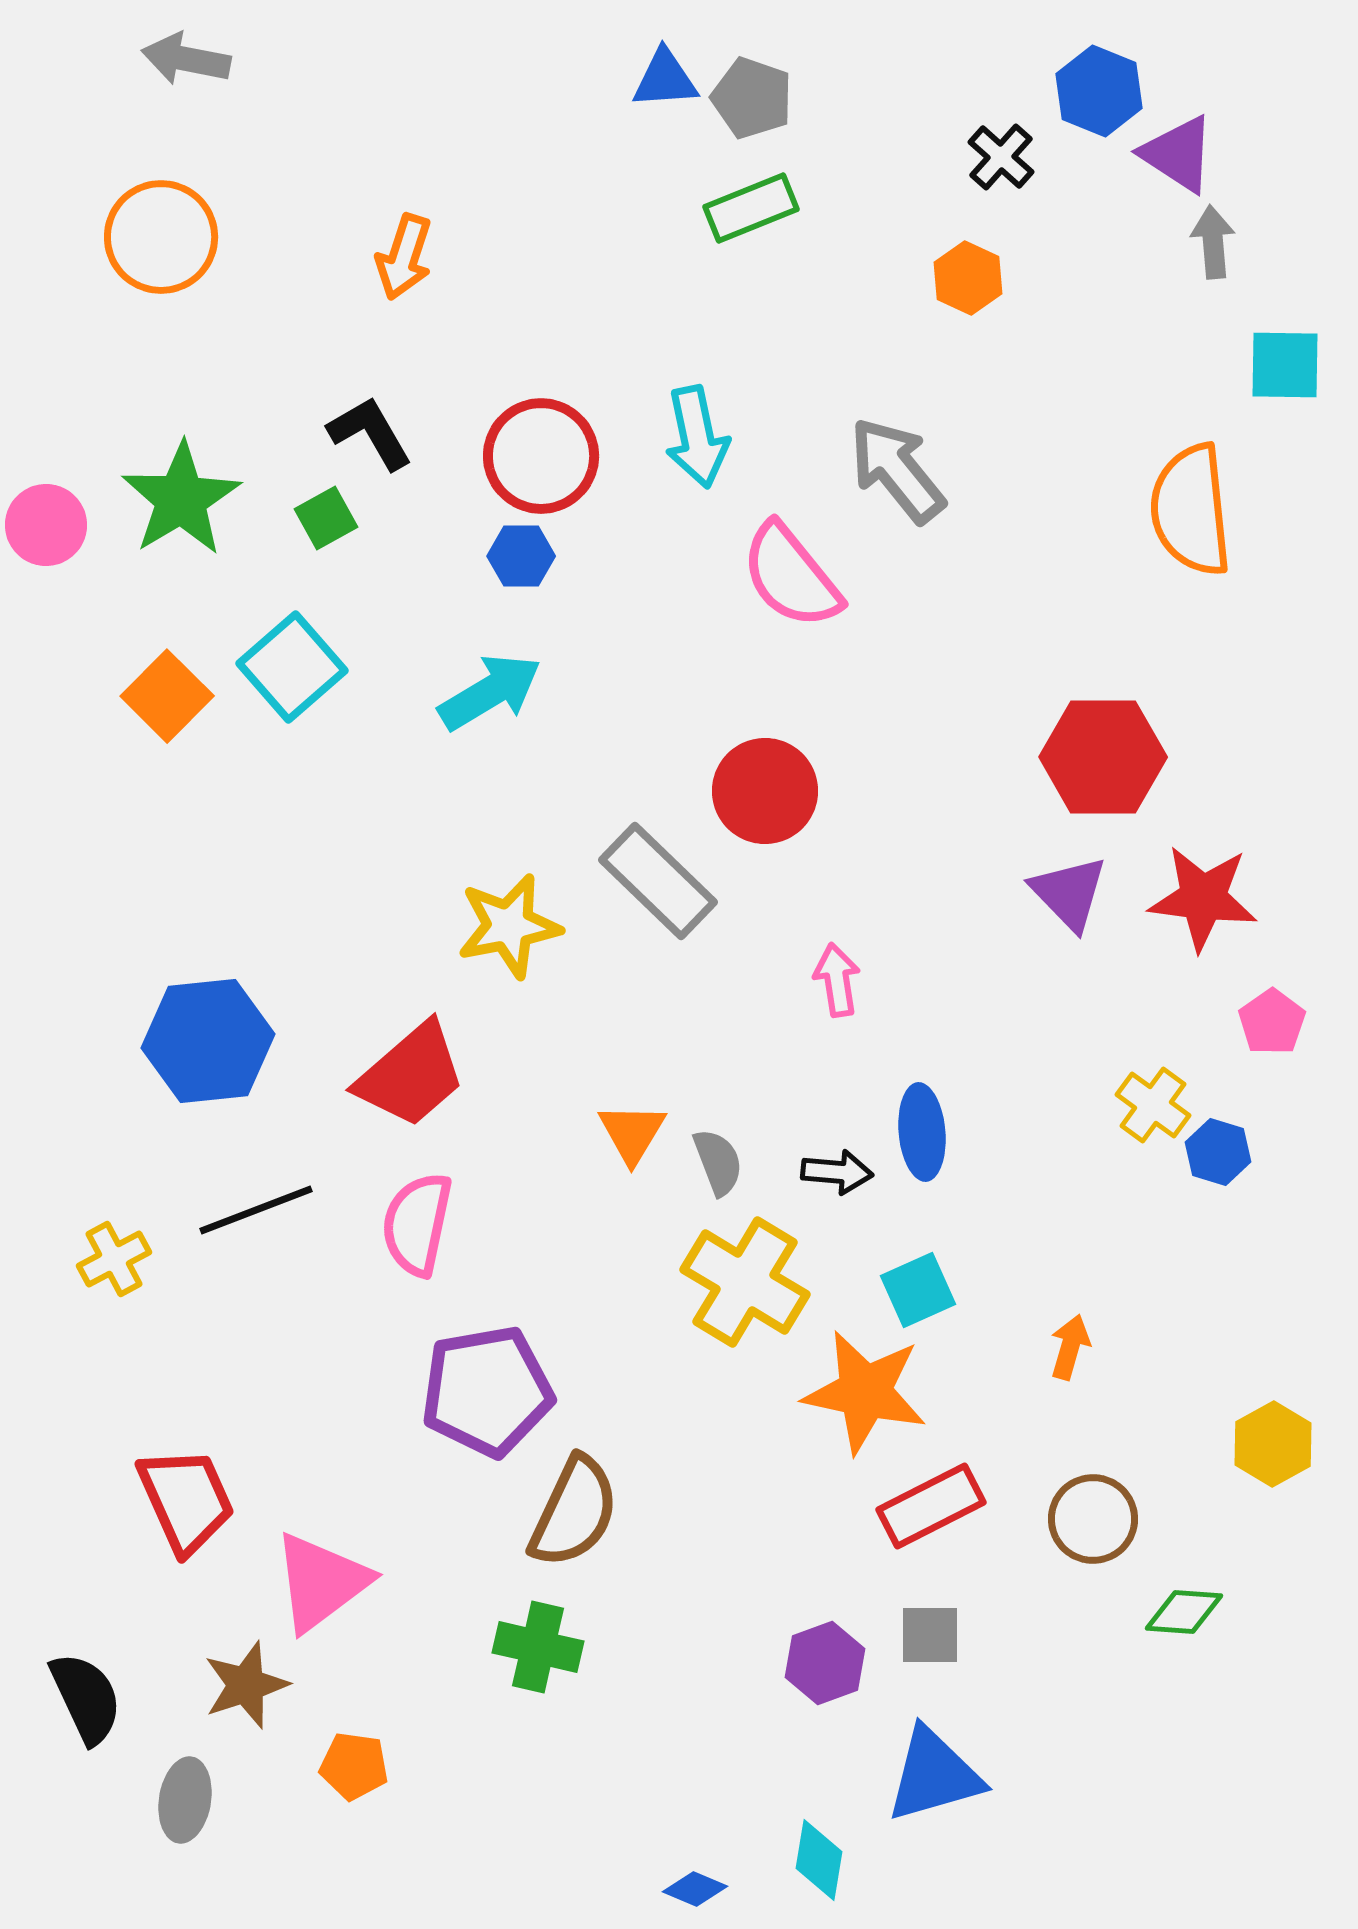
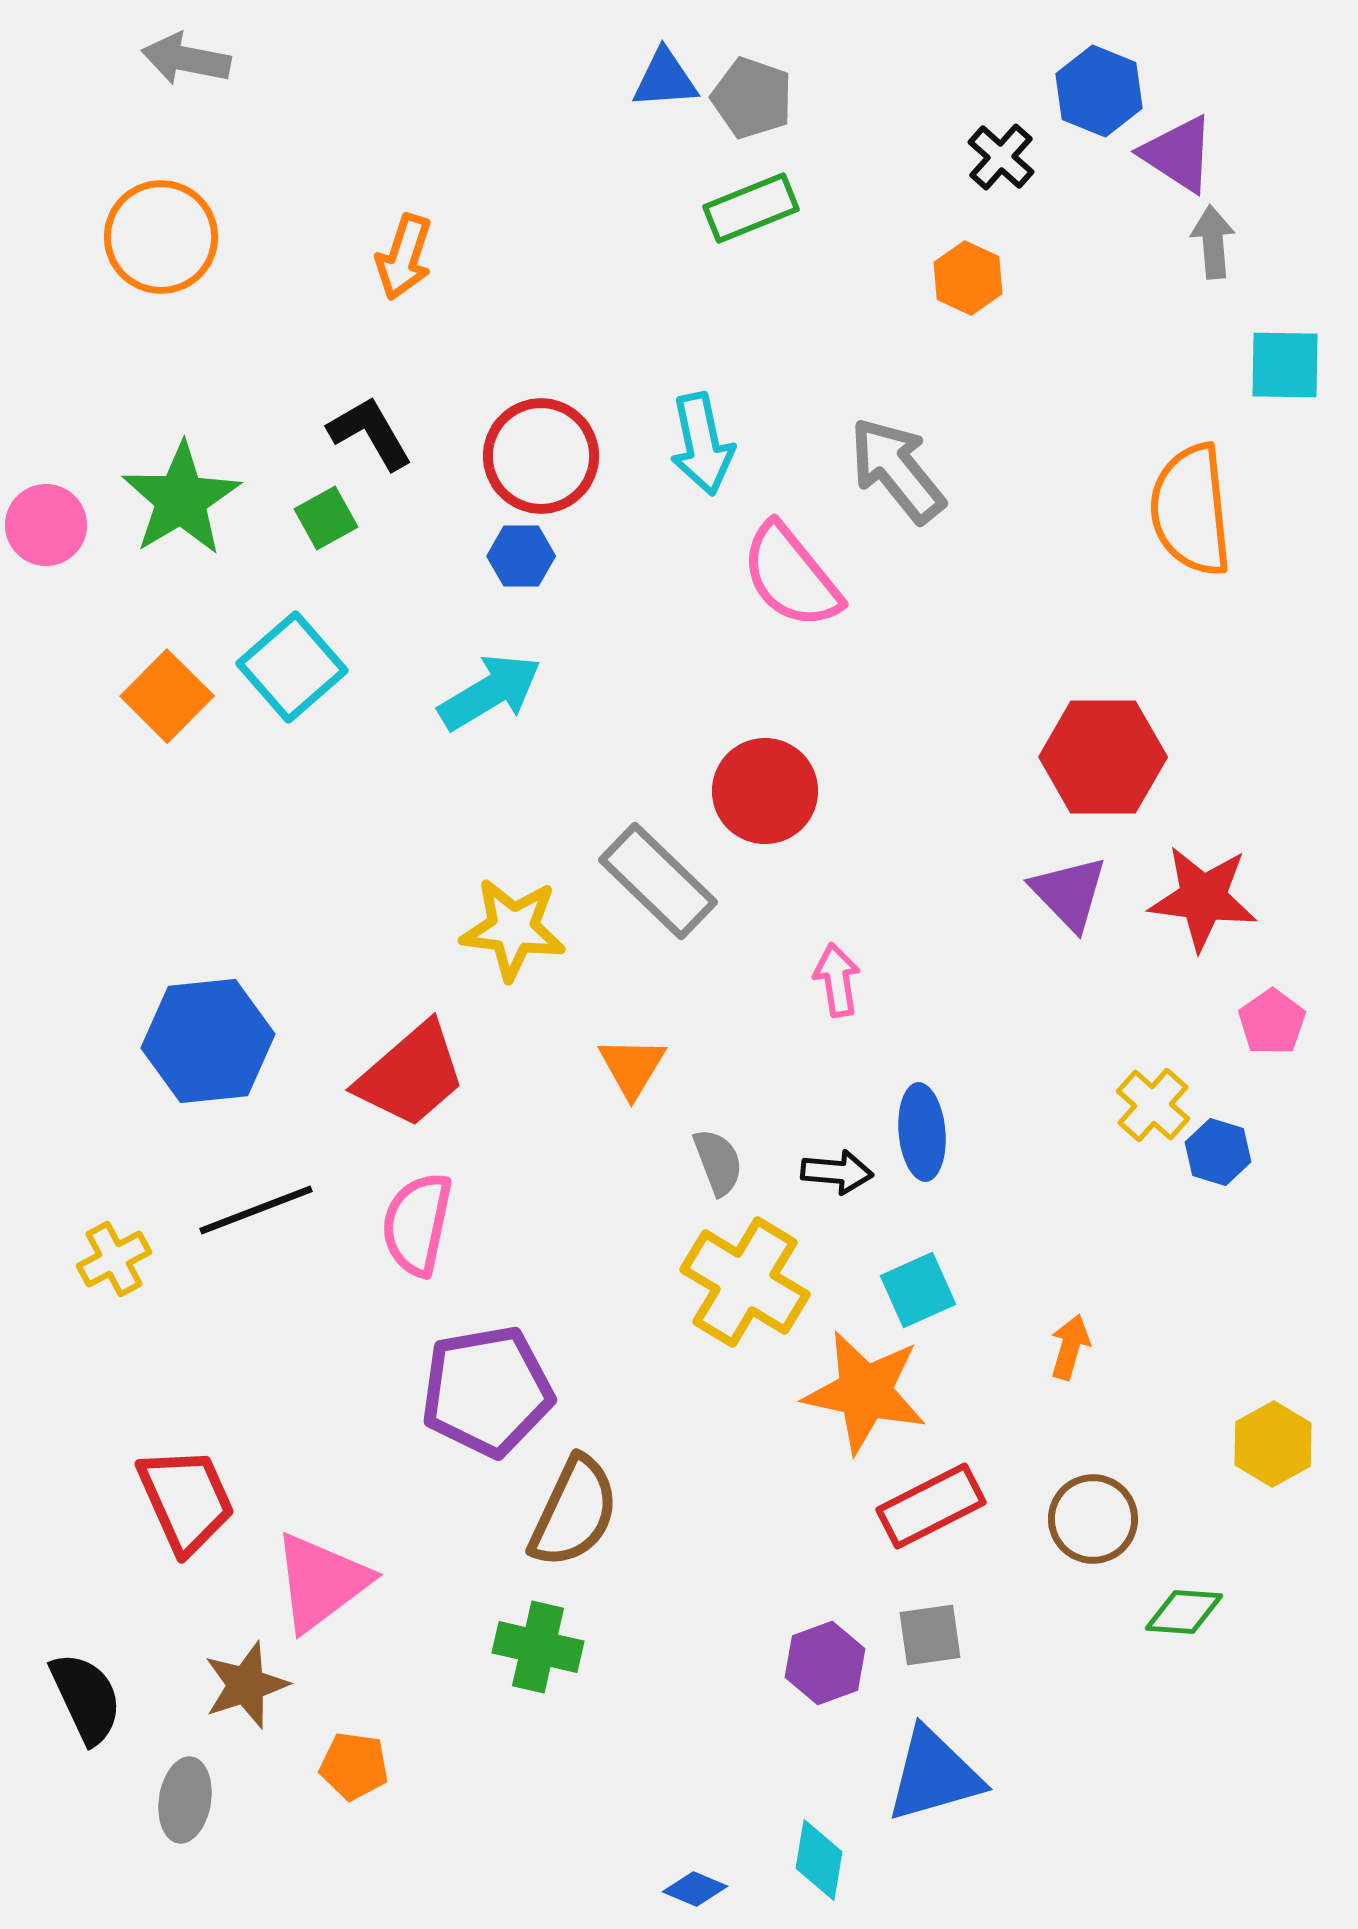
cyan arrow at (697, 437): moved 5 px right, 7 px down
yellow star at (509, 926): moved 4 px right, 3 px down; rotated 18 degrees clockwise
yellow cross at (1153, 1105): rotated 6 degrees clockwise
orange triangle at (632, 1133): moved 66 px up
gray square at (930, 1635): rotated 8 degrees counterclockwise
